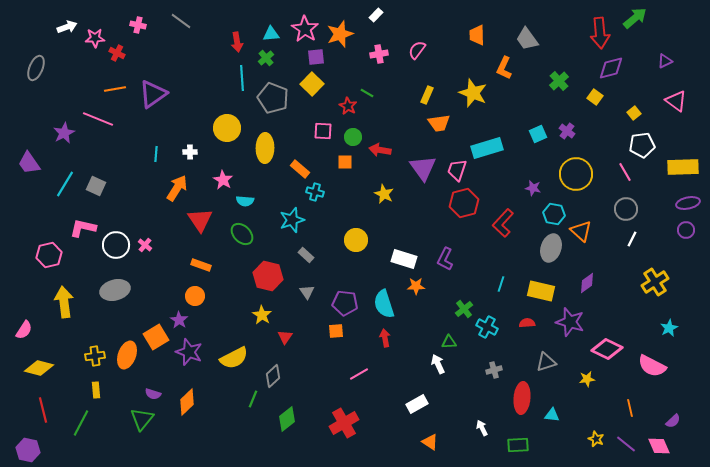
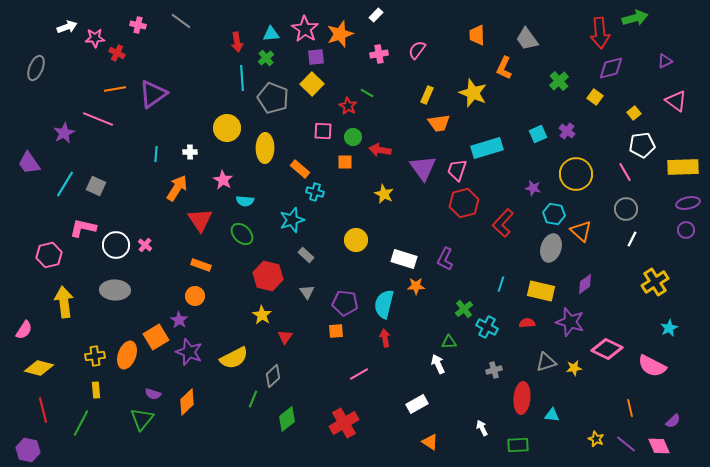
green arrow at (635, 18): rotated 25 degrees clockwise
purple diamond at (587, 283): moved 2 px left, 1 px down
gray ellipse at (115, 290): rotated 16 degrees clockwise
cyan semicircle at (384, 304): rotated 32 degrees clockwise
yellow star at (587, 379): moved 13 px left, 11 px up
